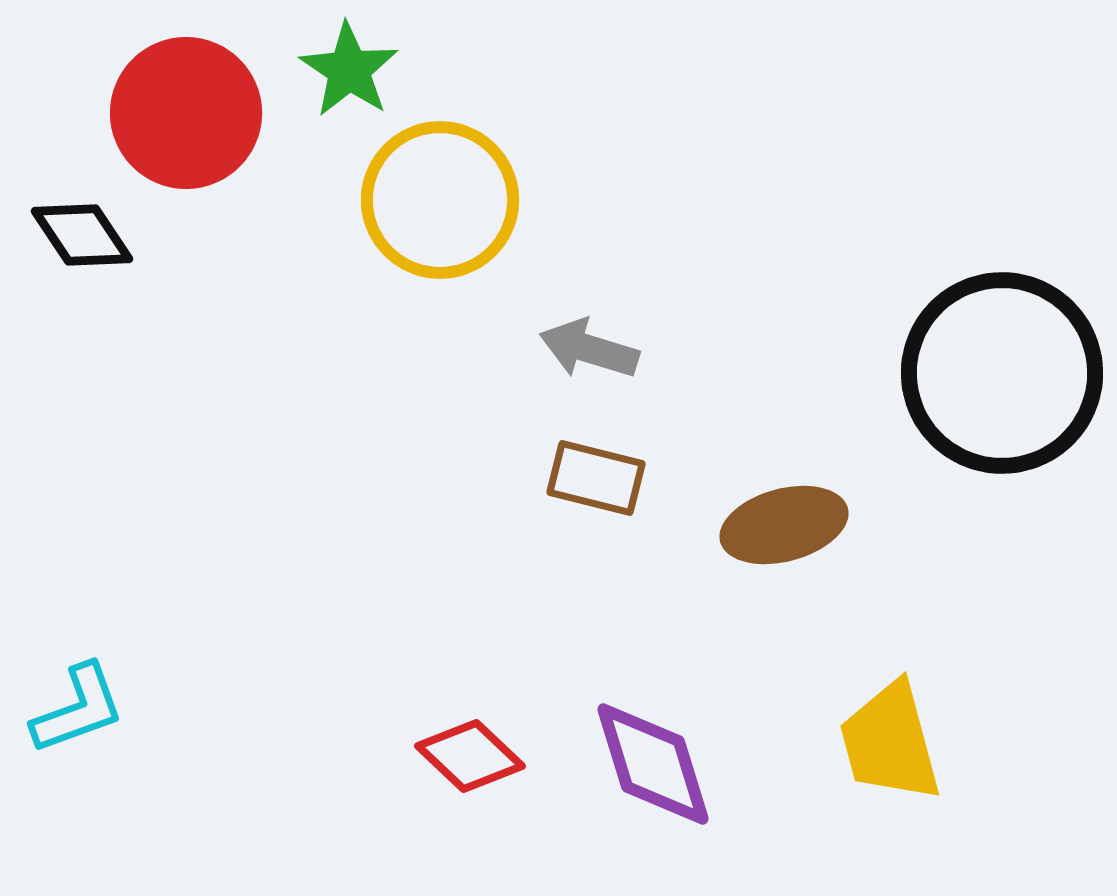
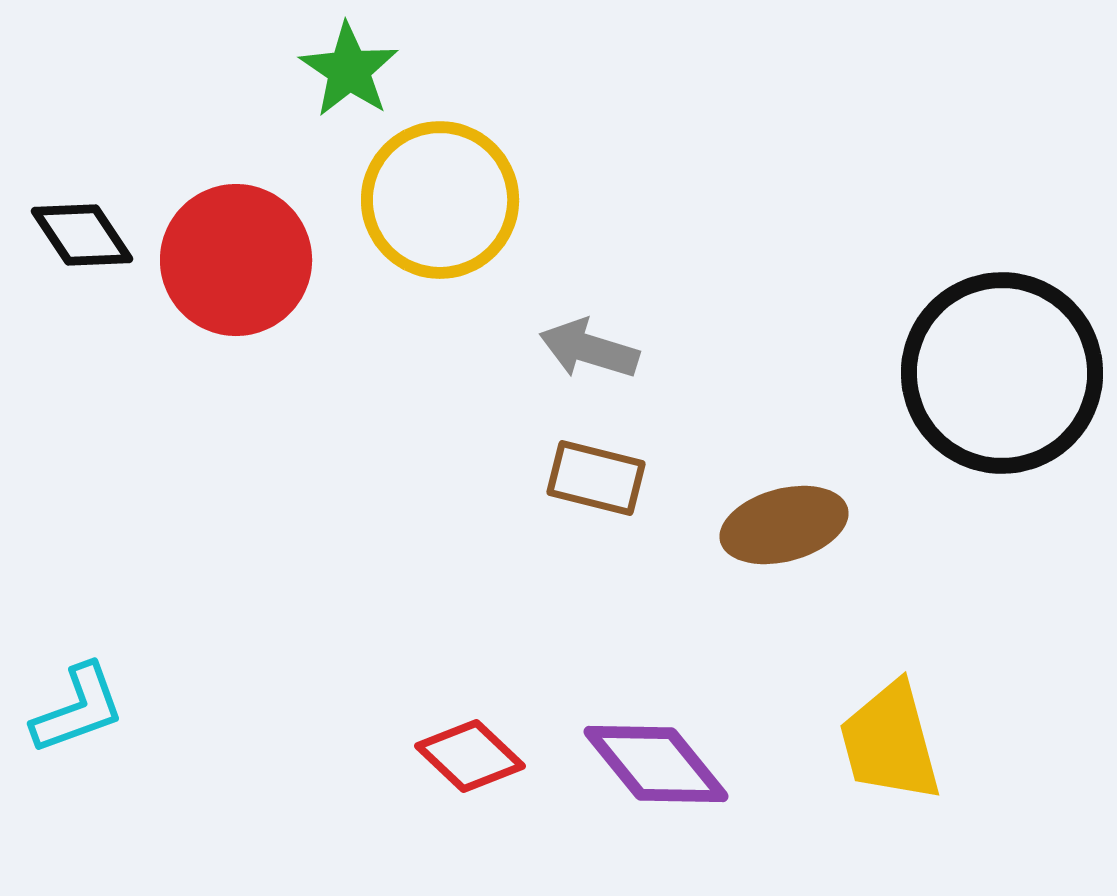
red circle: moved 50 px right, 147 px down
purple diamond: moved 3 px right; rotated 22 degrees counterclockwise
